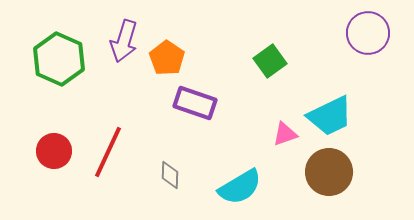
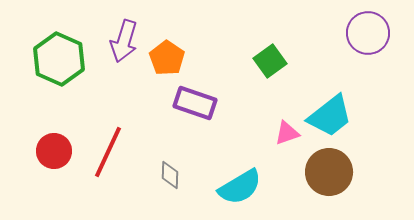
cyan trapezoid: rotated 12 degrees counterclockwise
pink triangle: moved 2 px right, 1 px up
